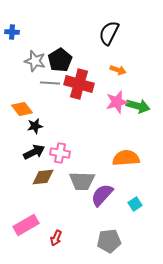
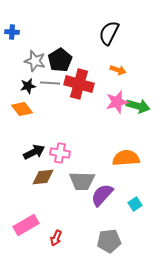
black star: moved 7 px left, 40 px up
